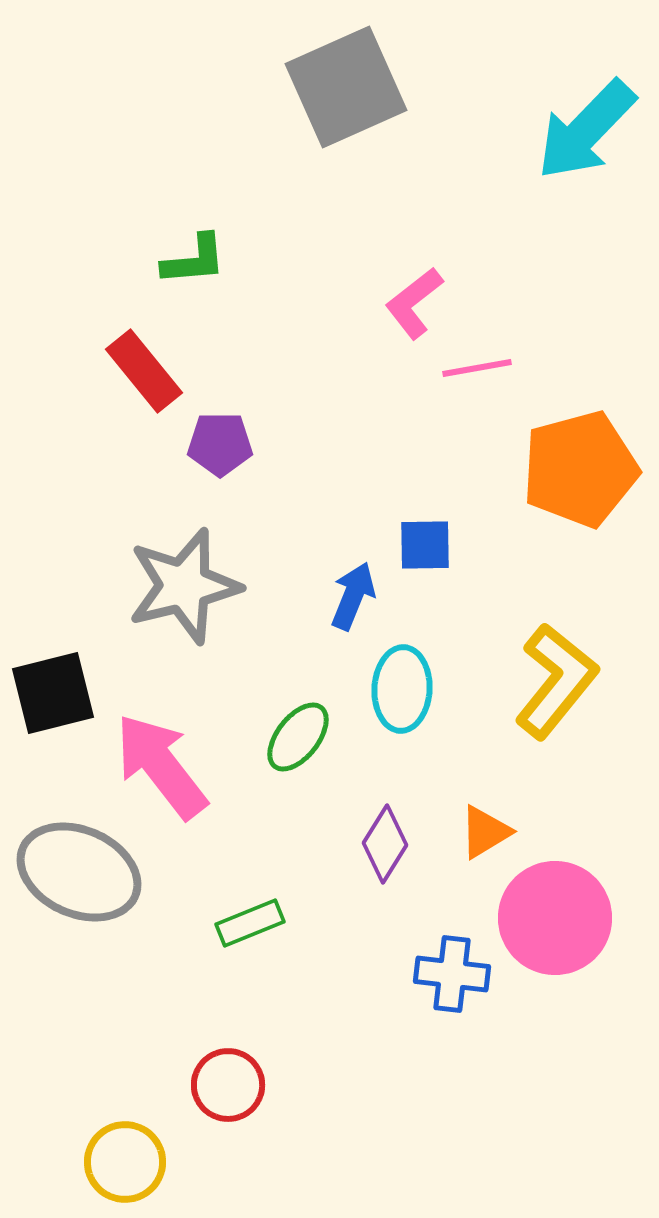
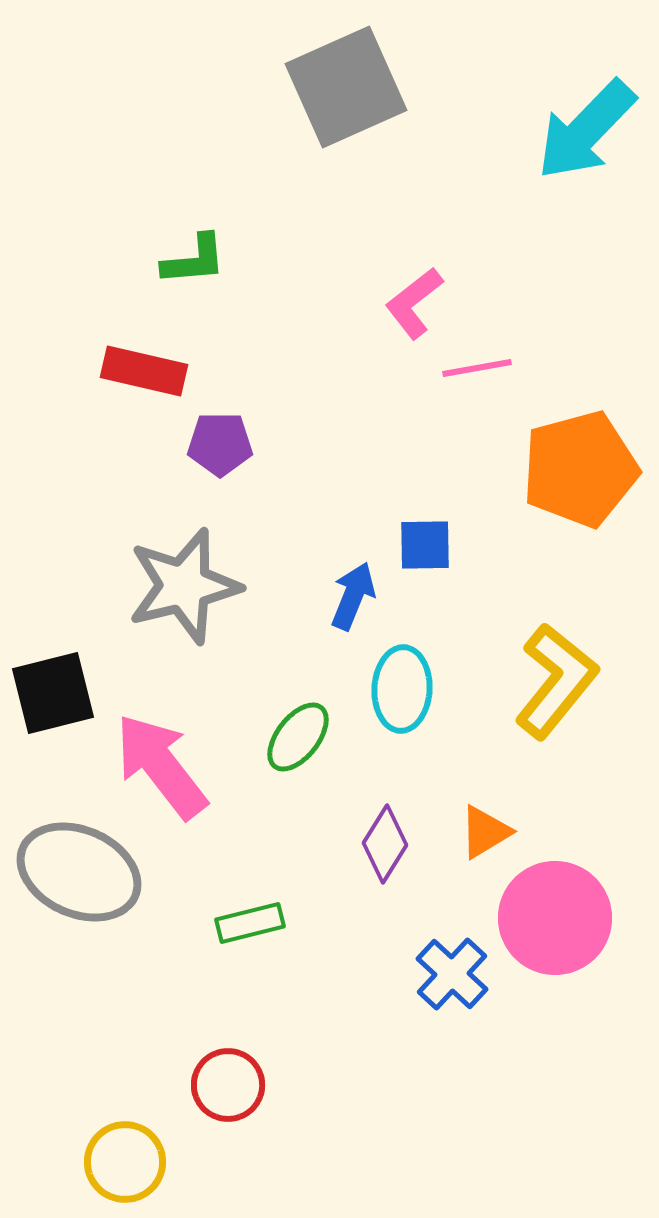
red rectangle: rotated 38 degrees counterclockwise
green rectangle: rotated 8 degrees clockwise
blue cross: rotated 36 degrees clockwise
